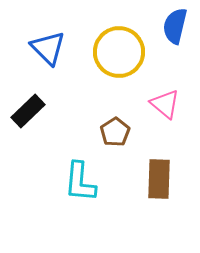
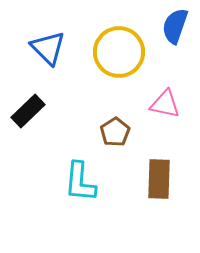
blue semicircle: rotated 6 degrees clockwise
pink triangle: rotated 28 degrees counterclockwise
